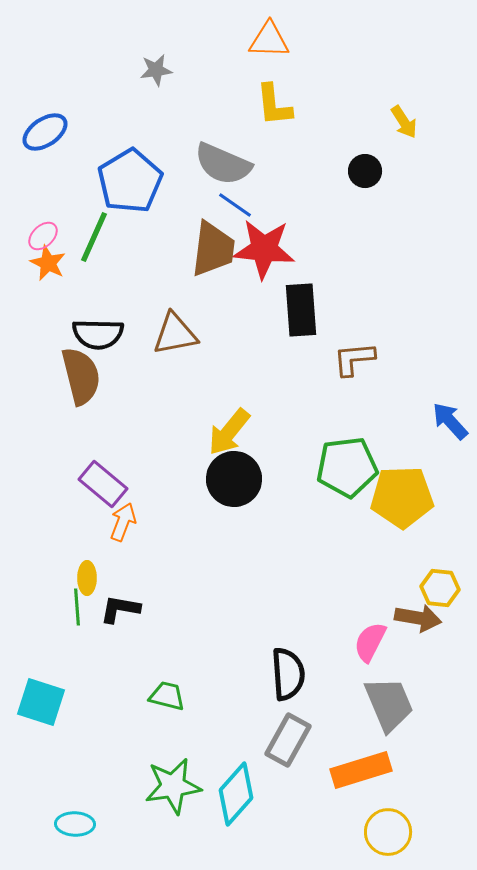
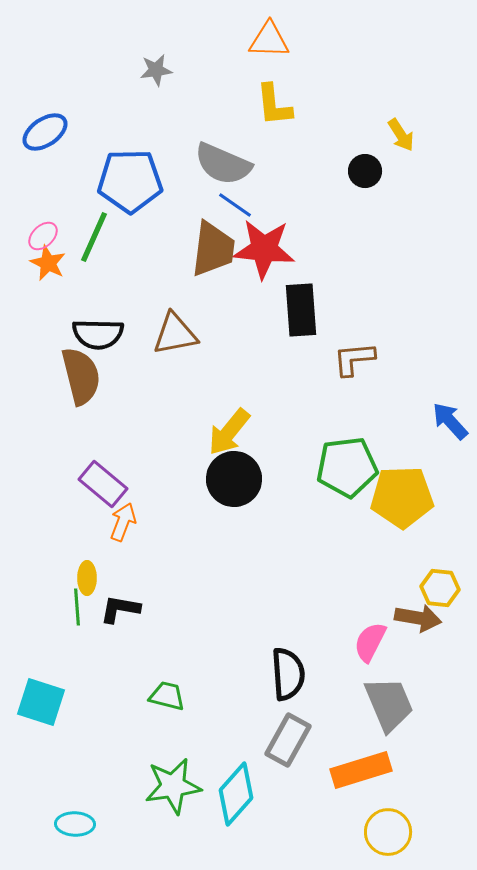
yellow arrow at (404, 122): moved 3 px left, 13 px down
blue pentagon at (130, 181): rotated 30 degrees clockwise
